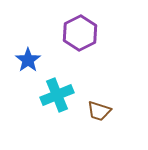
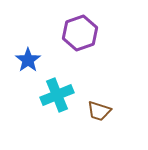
purple hexagon: rotated 8 degrees clockwise
